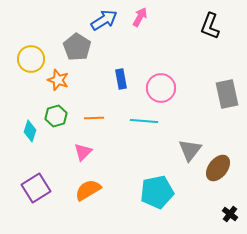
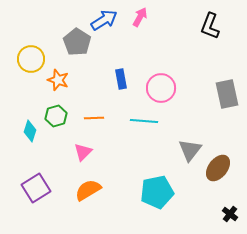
gray pentagon: moved 5 px up
